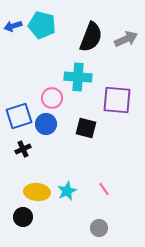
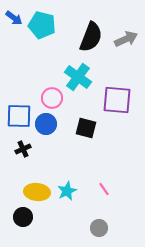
blue arrow: moved 1 px right, 8 px up; rotated 126 degrees counterclockwise
cyan cross: rotated 32 degrees clockwise
blue square: rotated 20 degrees clockwise
